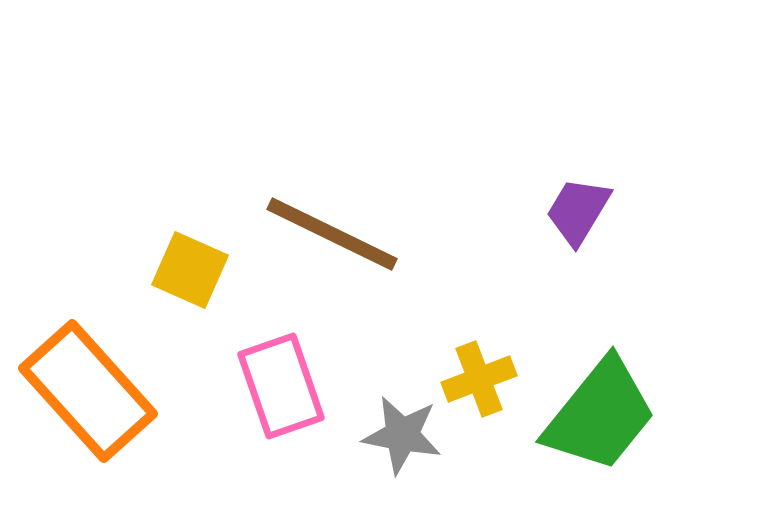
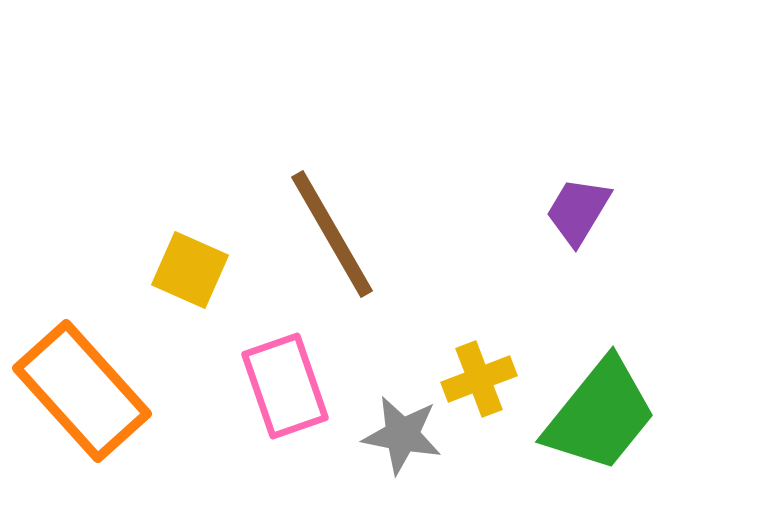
brown line: rotated 34 degrees clockwise
pink rectangle: moved 4 px right
orange rectangle: moved 6 px left
